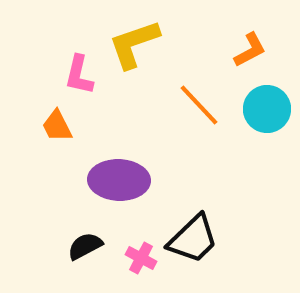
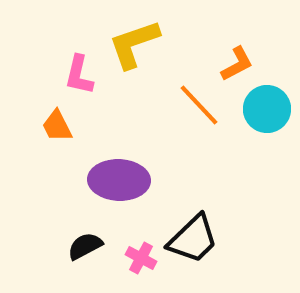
orange L-shape: moved 13 px left, 14 px down
